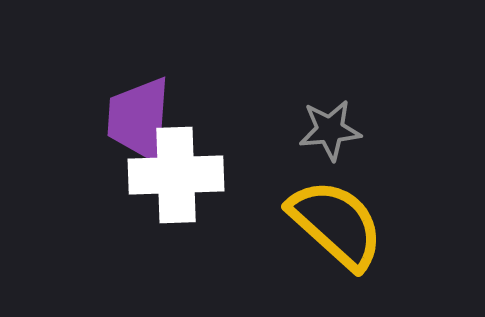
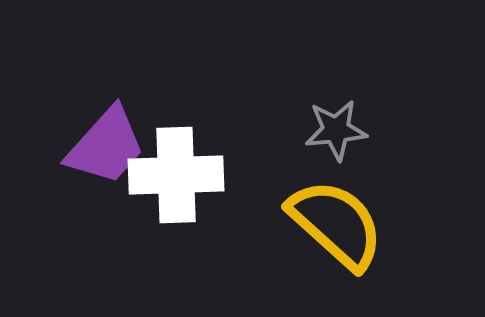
purple trapezoid: moved 33 px left, 27 px down; rotated 142 degrees counterclockwise
gray star: moved 6 px right
